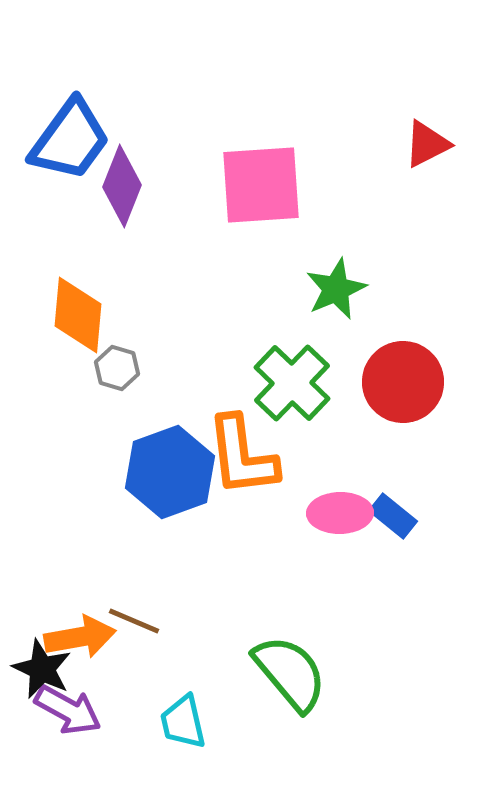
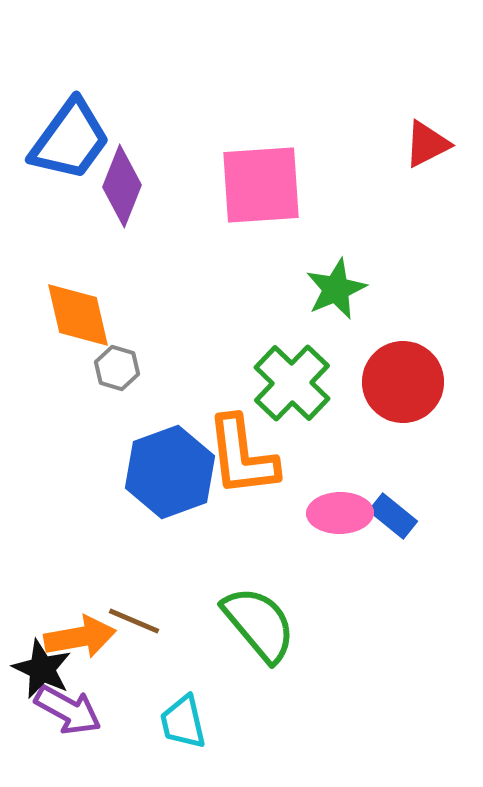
orange diamond: rotated 18 degrees counterclockwise
green semicircle: moved 31 px left, 49 px up
